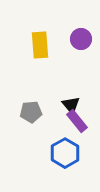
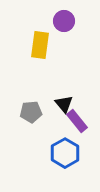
purple circle: moved 17 px left, 18 px up
yellow rectangle: rotated 12 degrees clockwise
black triangle: moved 7 px left, 1 px up
